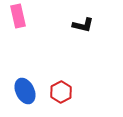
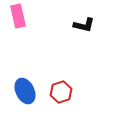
black L-shape: moved 1 px right
red hexagon: rotated 10 degrees clockwise
